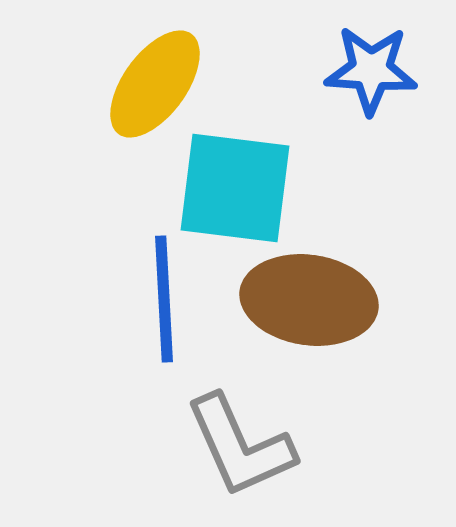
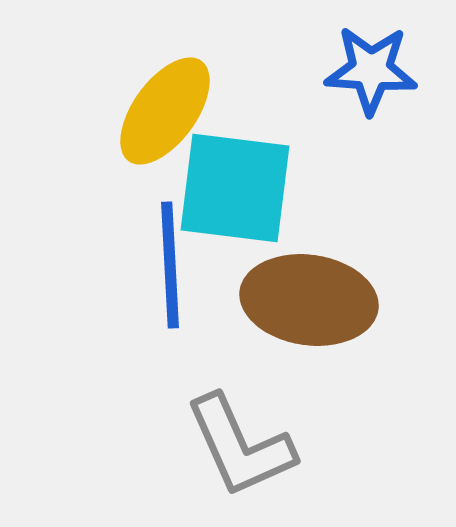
yellow ellipse: moved 10 px right, 27 px down
blue line: moved 6 px right, 34 px up
